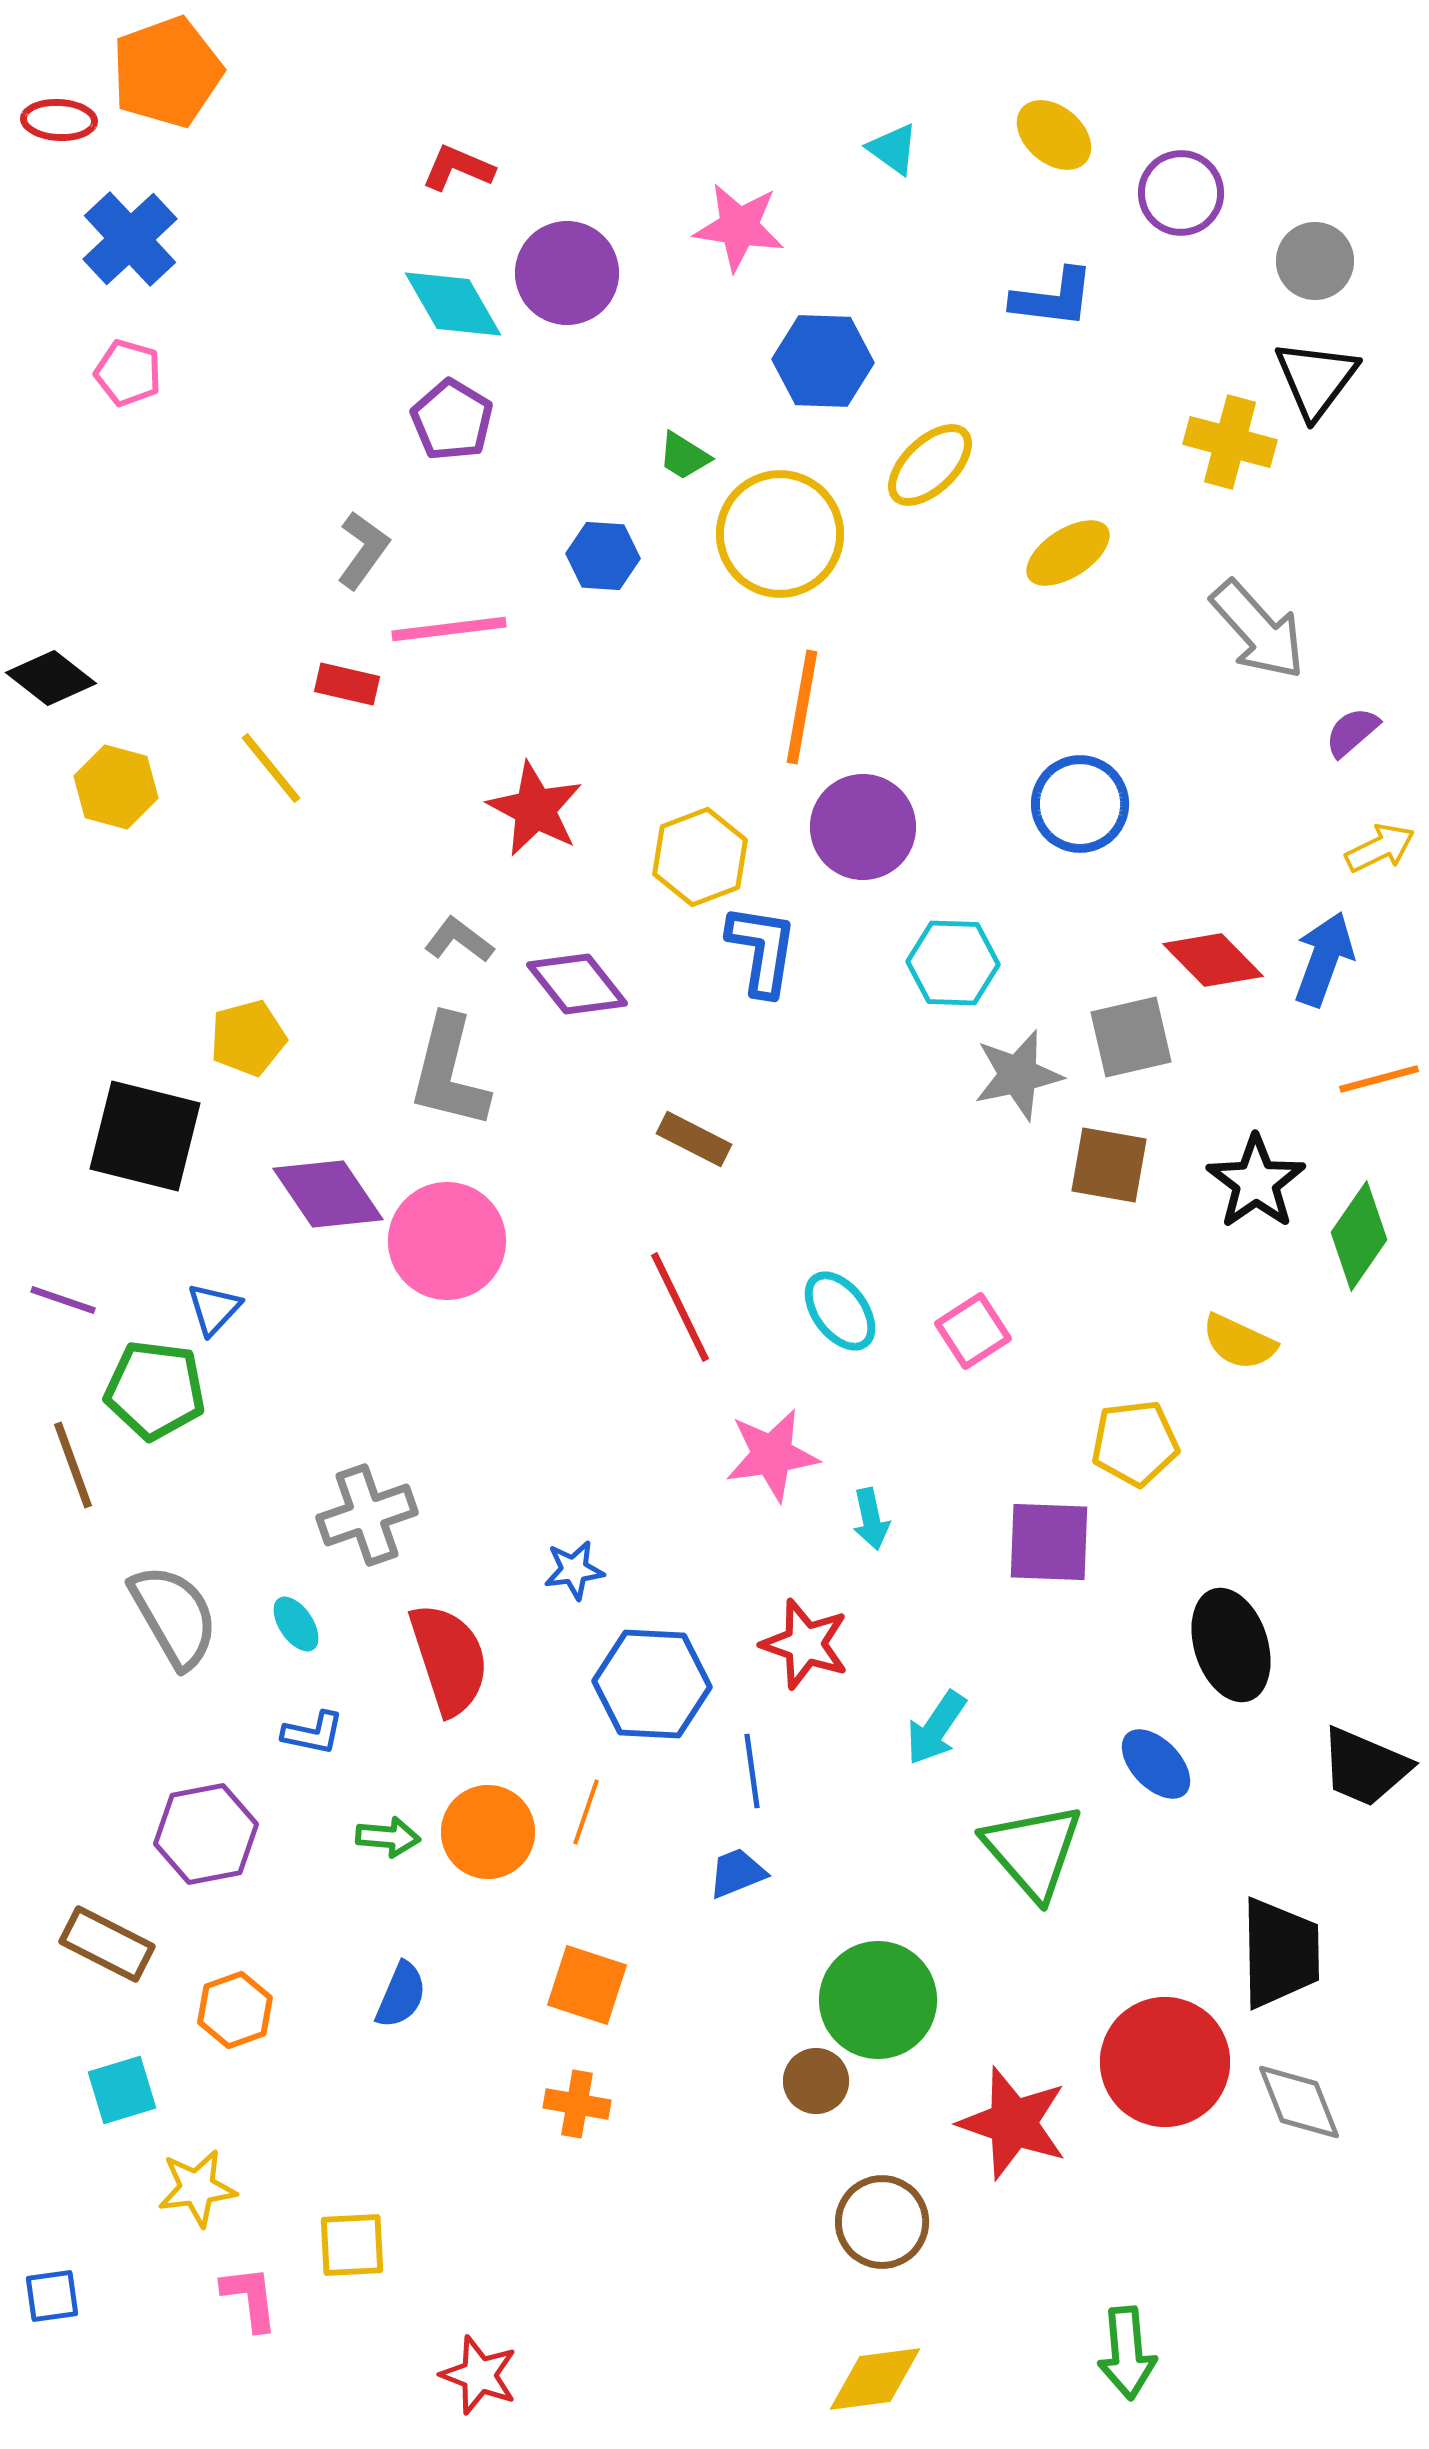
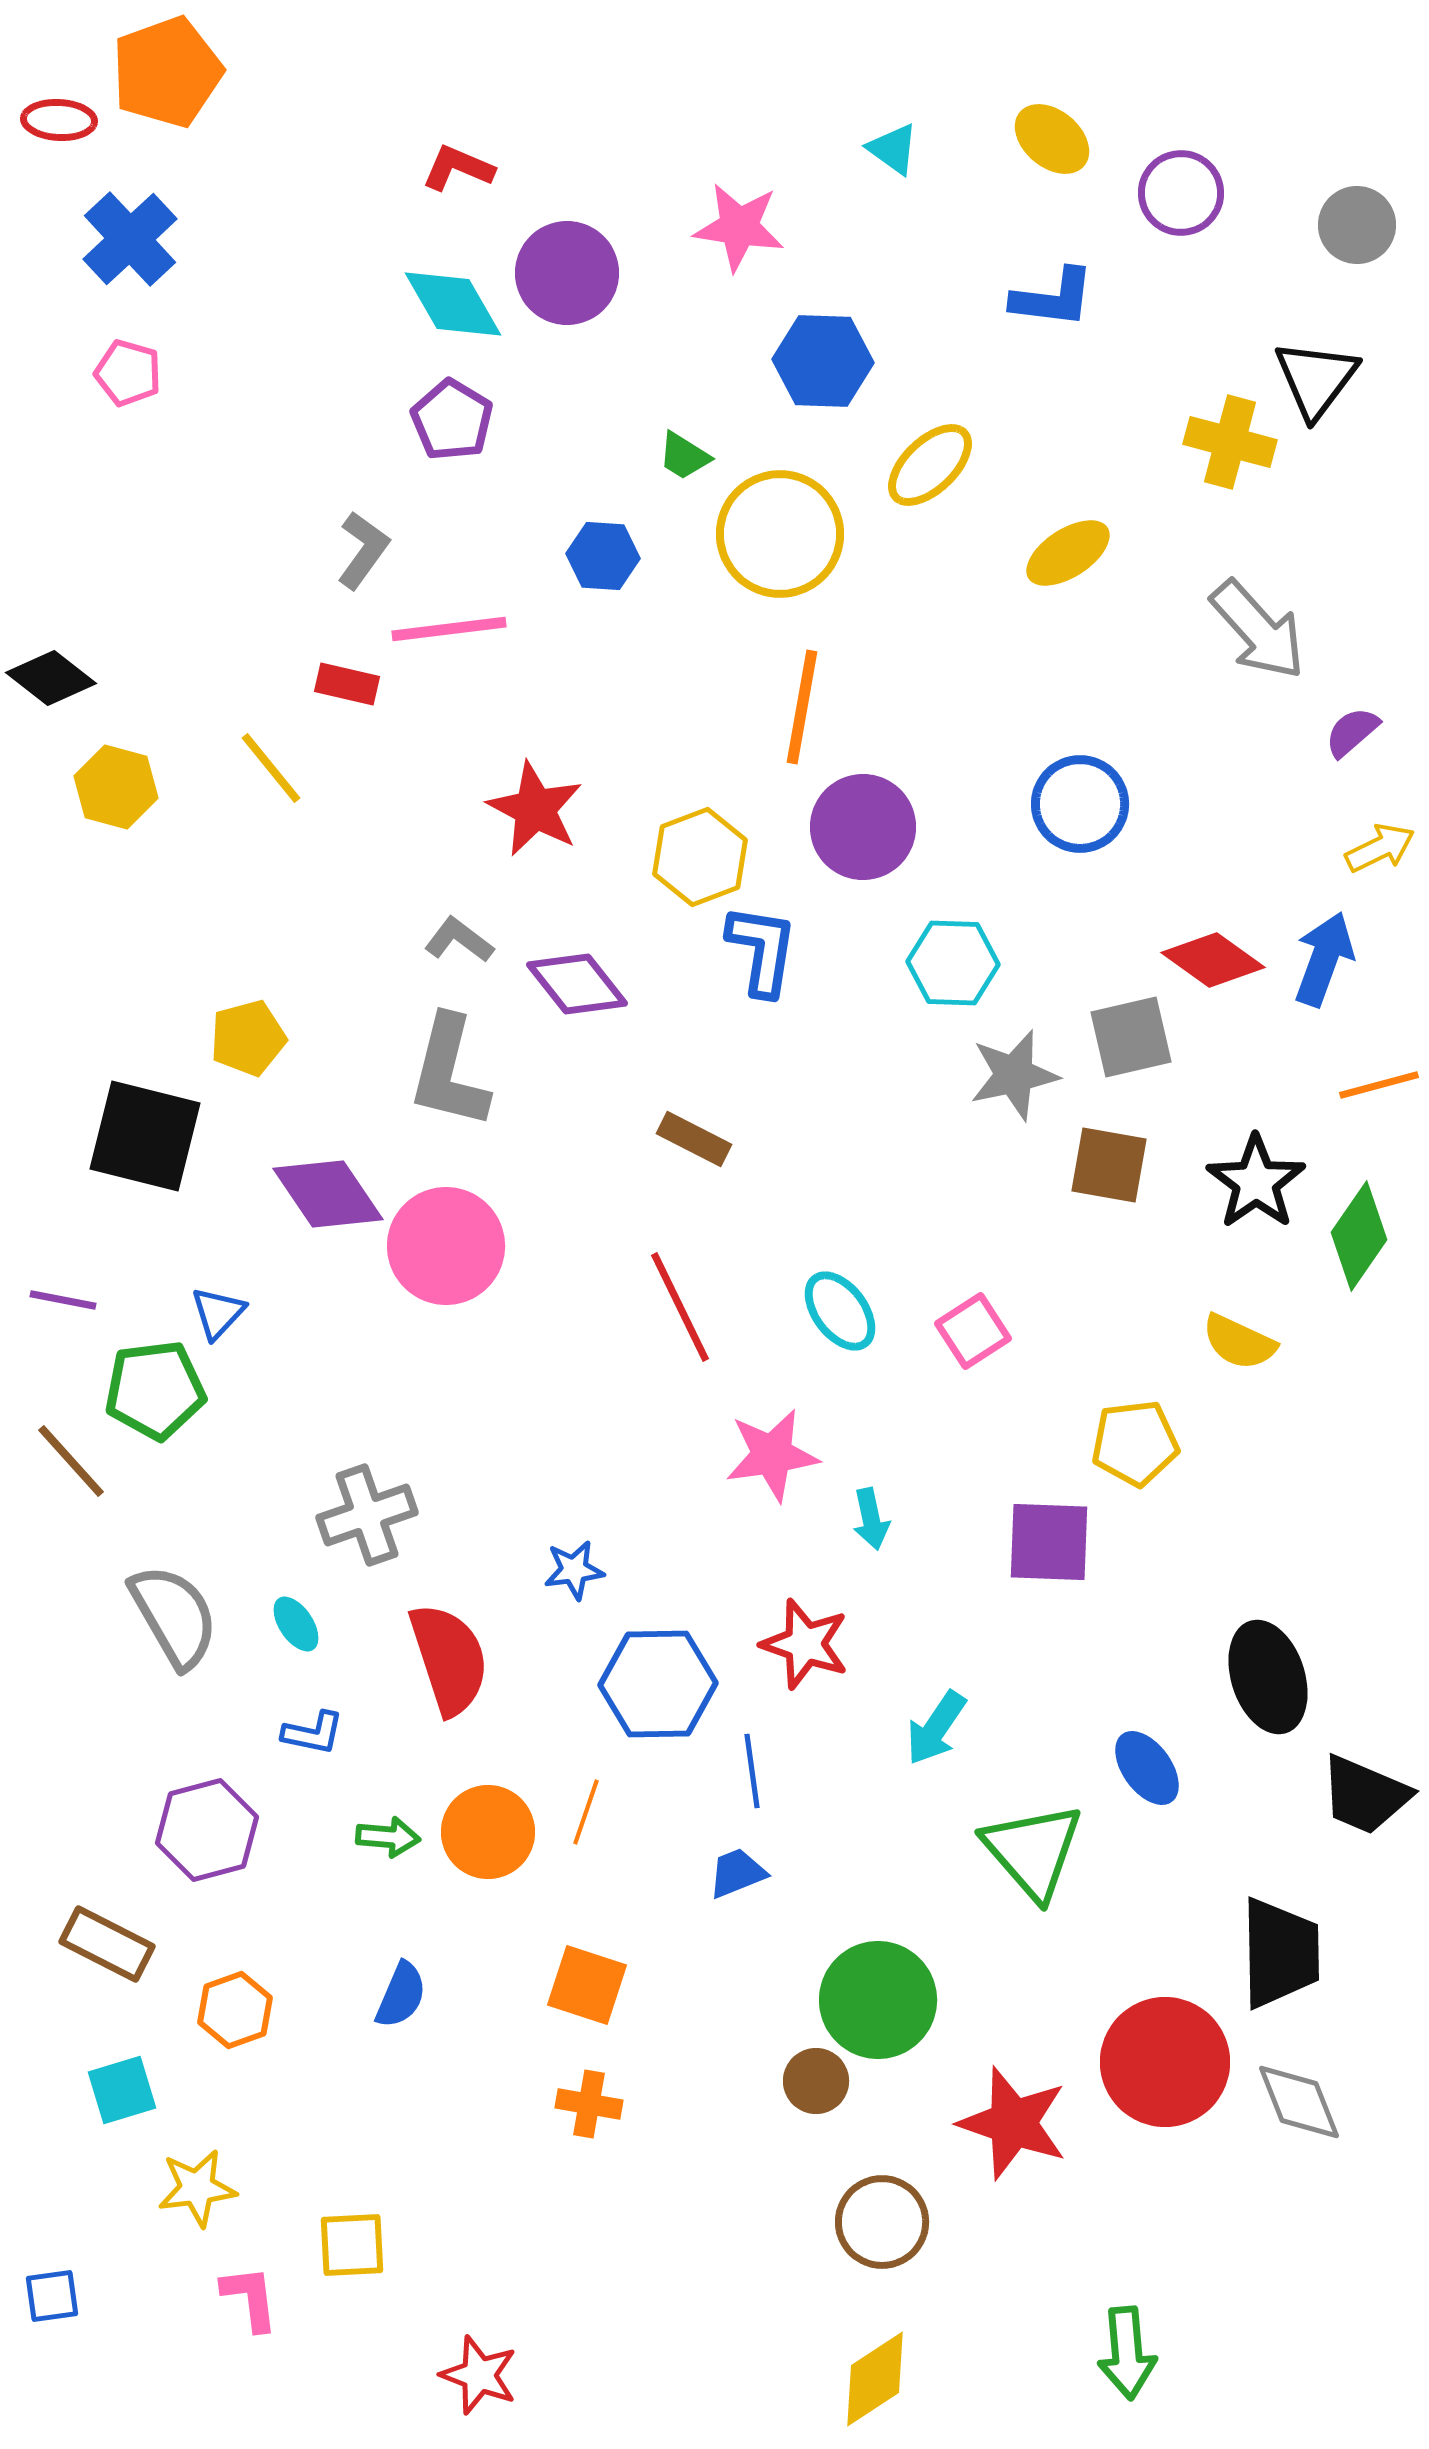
yellow ellipse at (1054, 135): moved 2 px left, 4 px down
gray circle at (1315, 261): moved 42 px right, 36 px up
red diamond at (1213, 960): rotated 10 degrees counterclockwise
gray star at (1018, 1075): moved 4 px left
orange line at (1379, 1079): moved 6 px down
pink circle at (447, 1241): moved 1 px left, 5 px down
purple line at (63, 1300): rotated 8 degrees counterclockwise
blue triangle at (214, 1309): moved 4 px right, 4 px down
green pentagon at (155, 1390): rotated 14 degrees counterclockwise
brown line at (73, 1465): moved 2 px left, 4 px up; rotated 22 degrees counterclockwise
black ellipse at (1231, 1645): moved 37 px right, 32 px down
blue hexagon at (652, 1684): moved 6 px right; rotated 4 degrees counterclockwise
blue ellipse at (1156, 1764): moved 9 px left, 4 px down; rotated 8 degrees clockwise
black trapezoid at (1365, 1767): moved 28 px down
purple hexagon at (206, 1834): moved 1 px right, 4 px up; rotated 4 degrees counterclockwise
orange cross at (577, 2104): moved 12 px right
yellow diamond at (875, 2379): rotated 26 degrees counterclockwise
